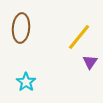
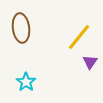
brown ellipse: rotated 12 degrees counterclockwise
